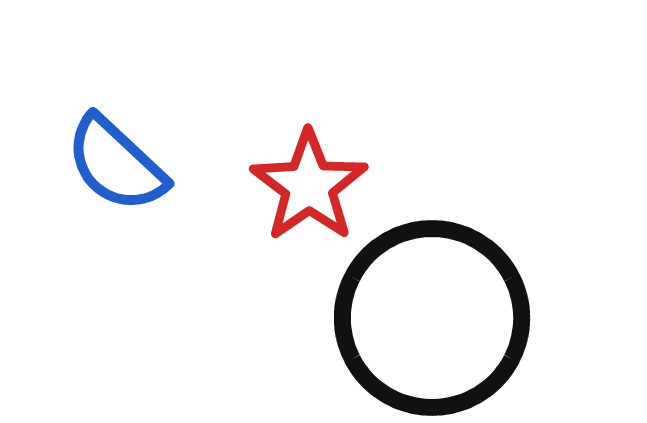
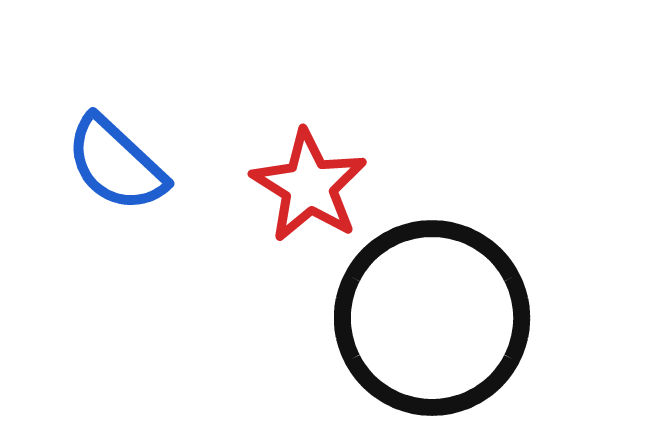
red star: rotated 5 degrees counterclockwise
